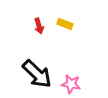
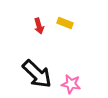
yellow rectangle: moved 1 px up
